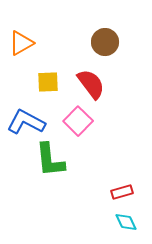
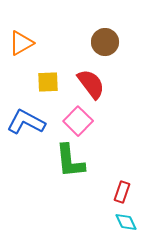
green L-shape: moved 20 px right, 1 px down
red rectangle: rotated 55 degrees counterclockwise
